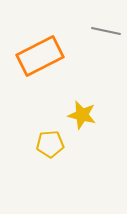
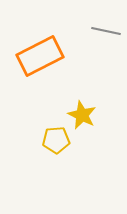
yellow star: rotated 12 degrees clockwise
yellow pentagon: moved 6 px right, 4 px up
